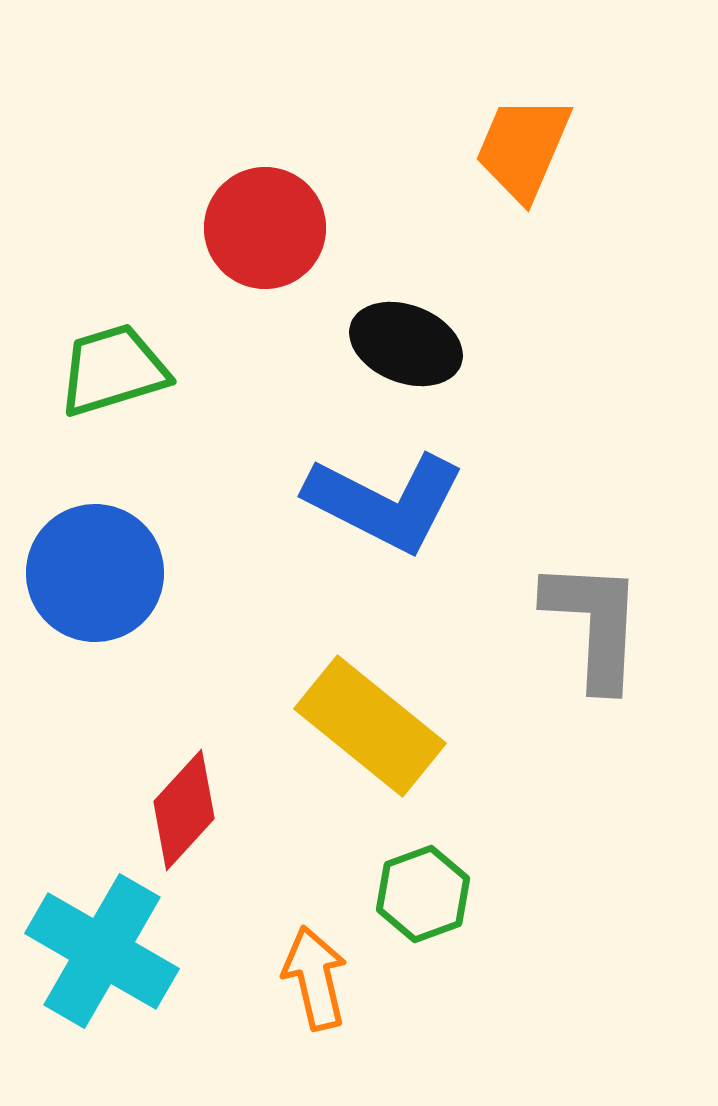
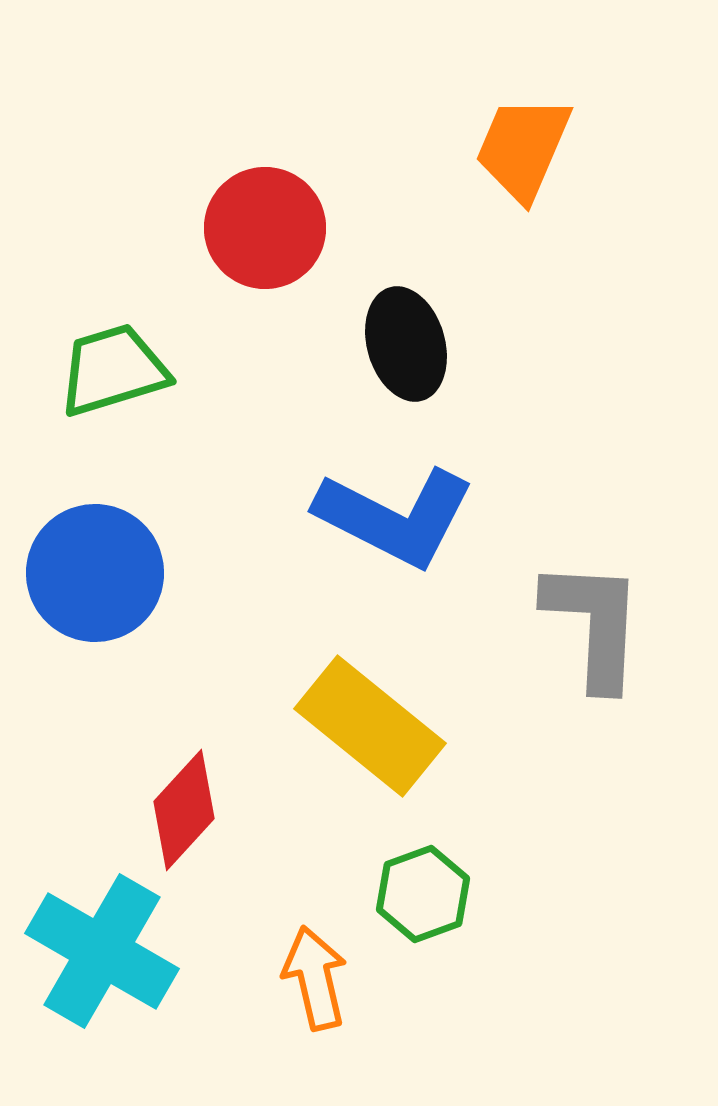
black ellipse: rotated 53 degrees clockwise
blue L-shape: moved 10 px right, 15 px down
